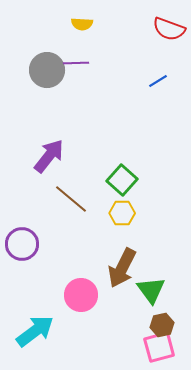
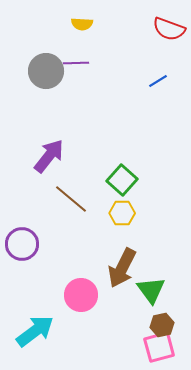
gray circle: moved 1 px left, 1 px down
